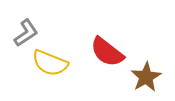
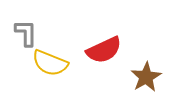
gray L-shape: rotated 56 degrees counterclockwise
red semicircle: moved 3 px left, 2 px up; rotated 63 degrees counterclockwise
